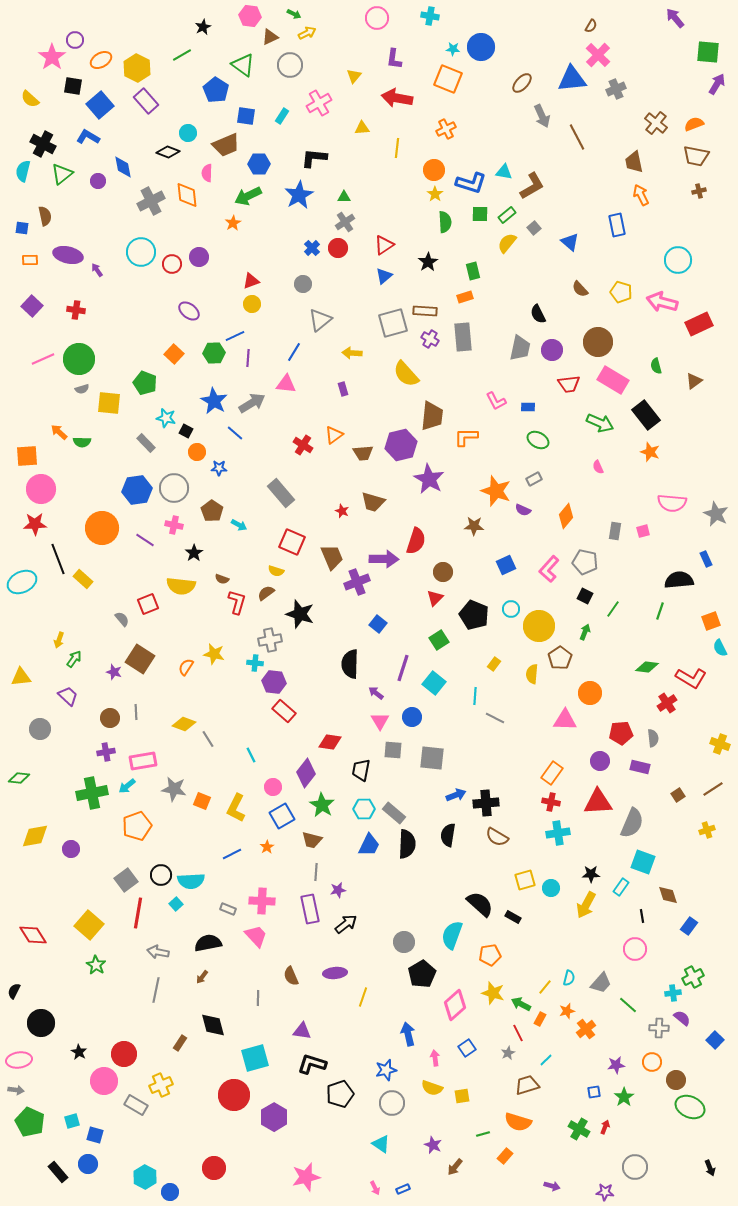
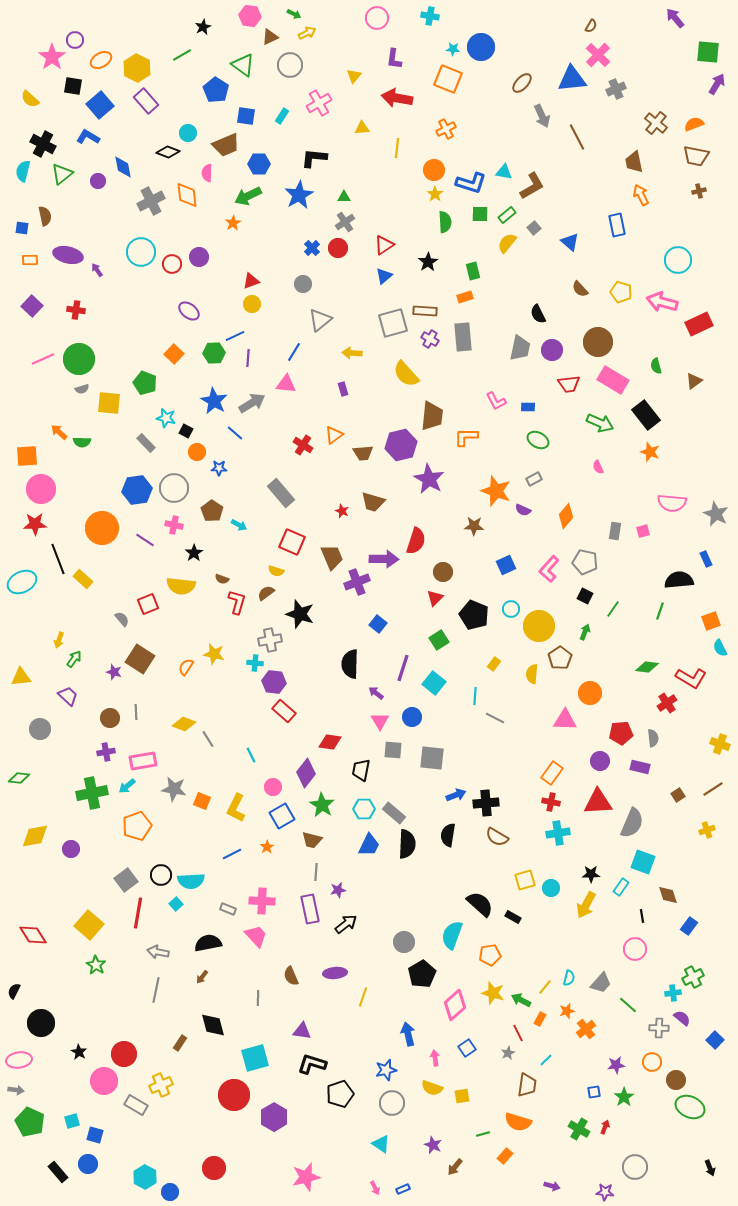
green arrow at (521, 1004): moved 4 px up
brown trapezoid at (527, 1085): rotated 115 degrees clockwise
